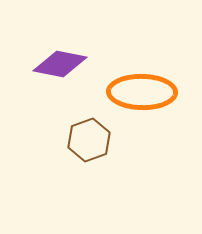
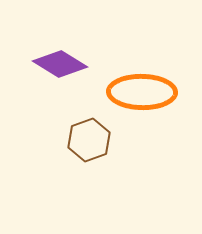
purple diamond: rotated 20 degrees clockwise
